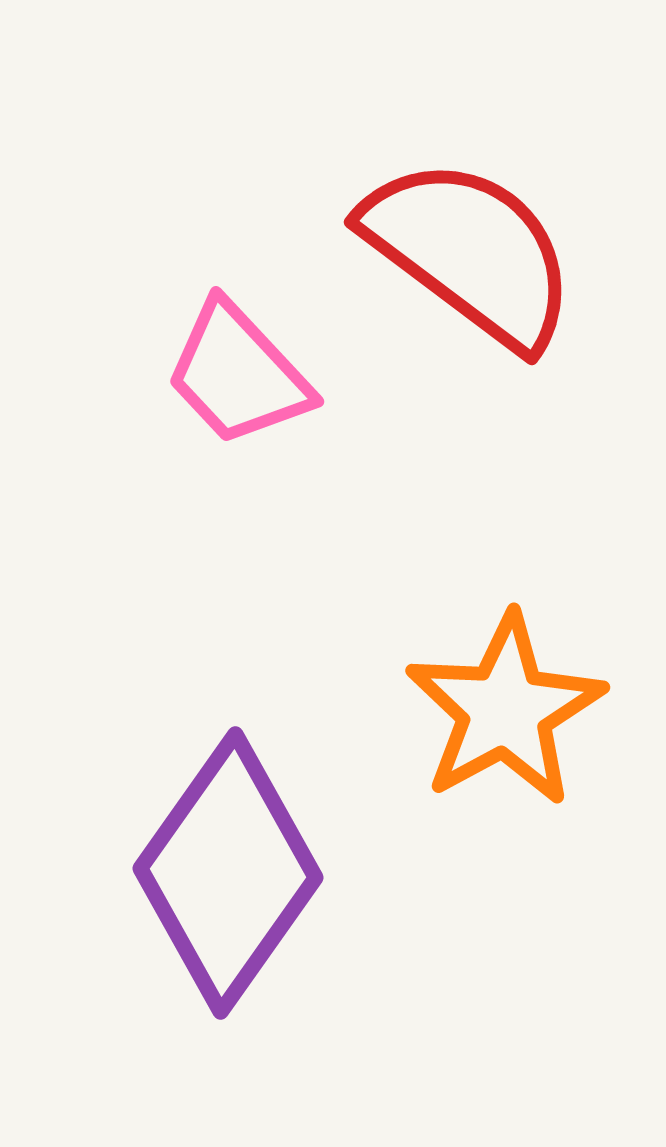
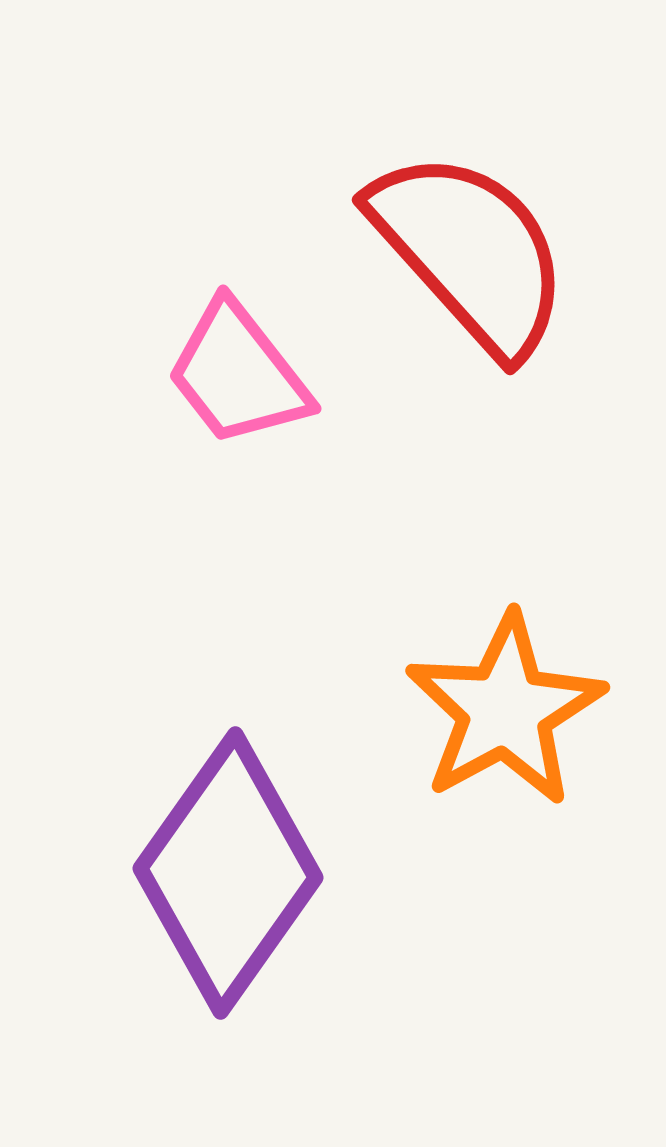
red semicircle: rotated 11 degrees clockwise
pink trapezoid: rotated 5 degrees clockwise
